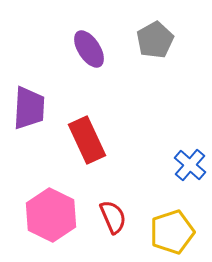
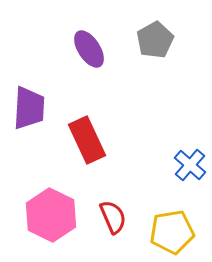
yellow pentagon: rotated 9 degrees clockwise
